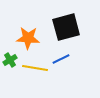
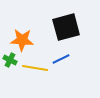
orange star: moved 6 px left, 2 px down
green cross: rotated 32 degrees counterclockwise
